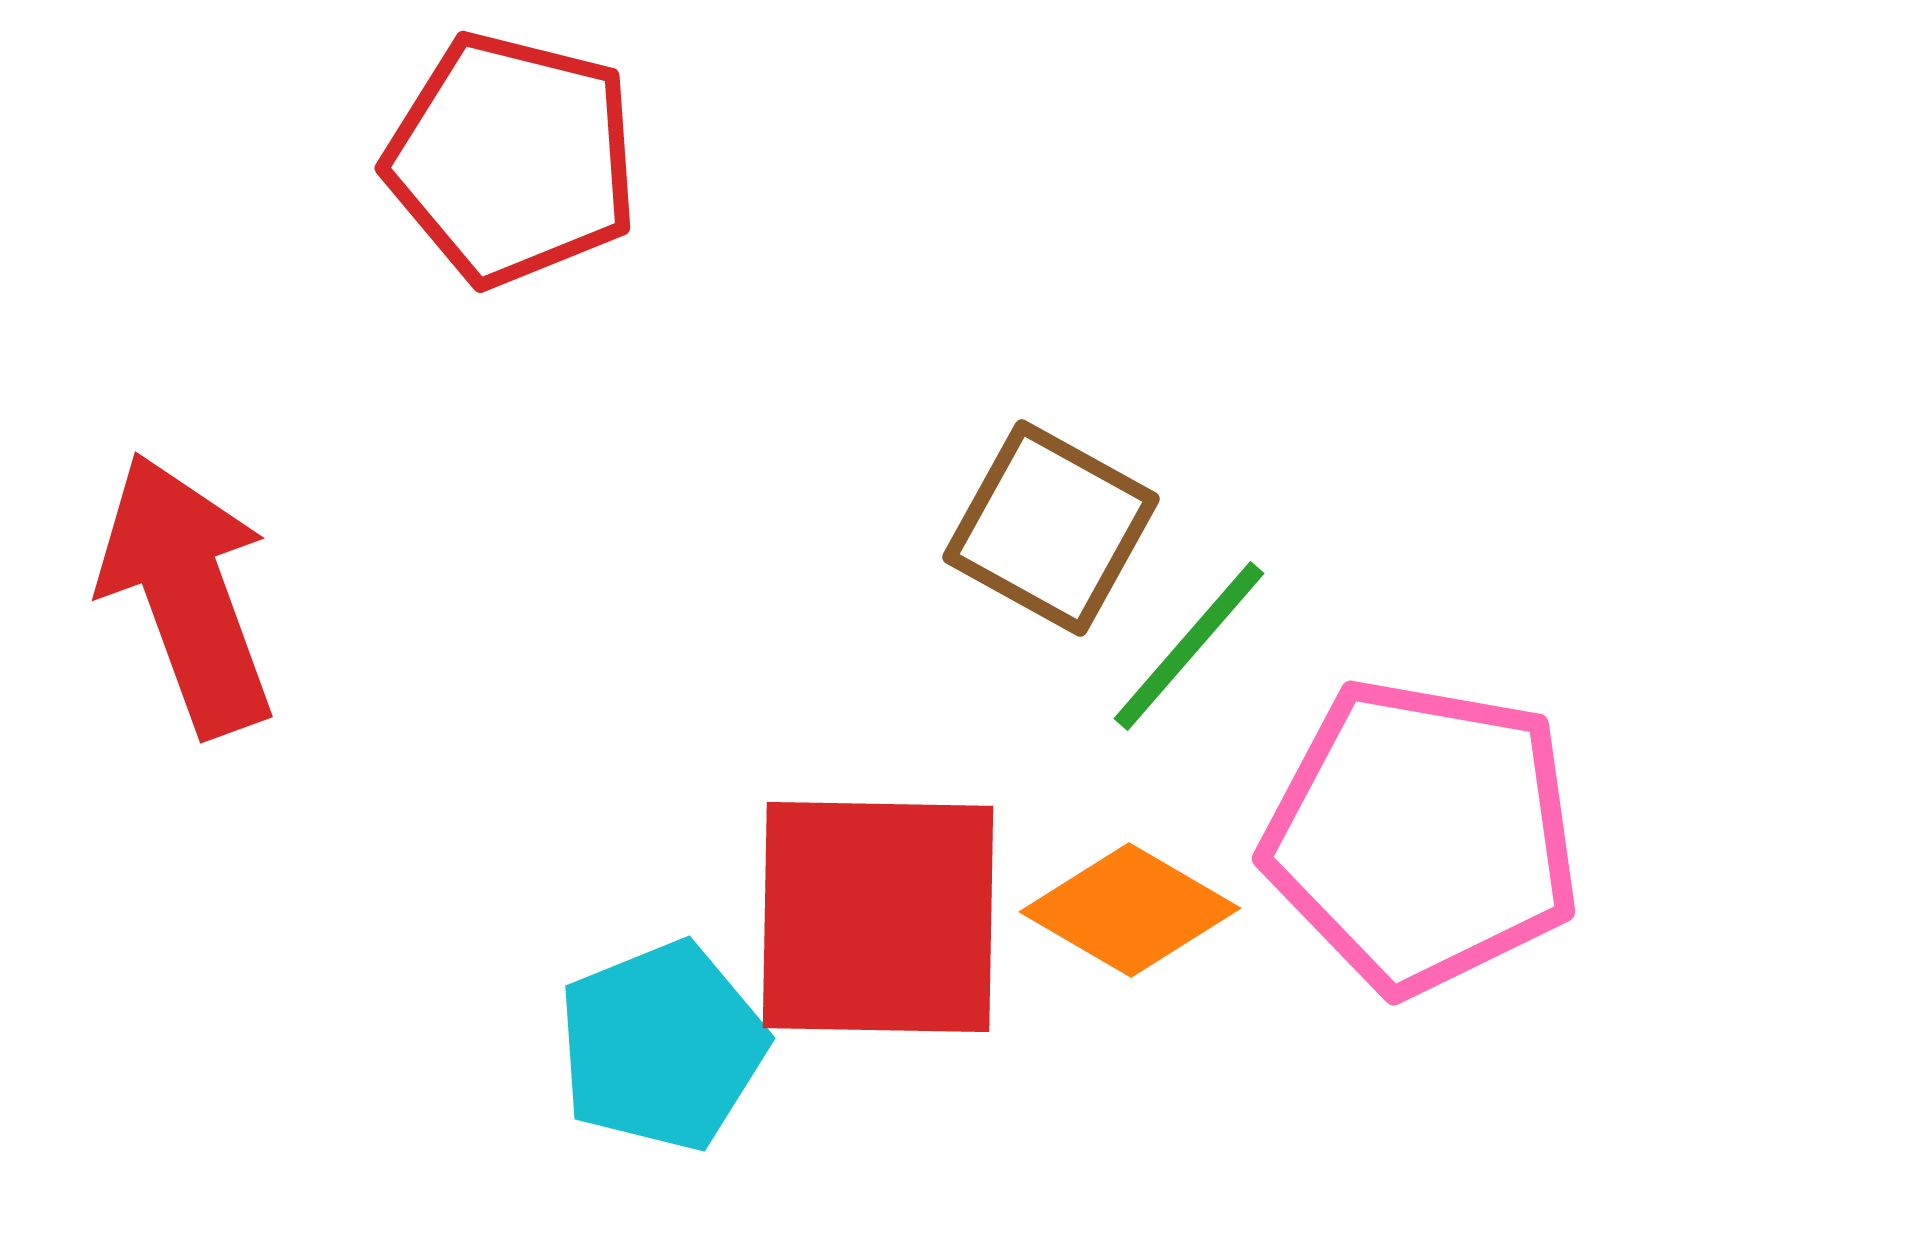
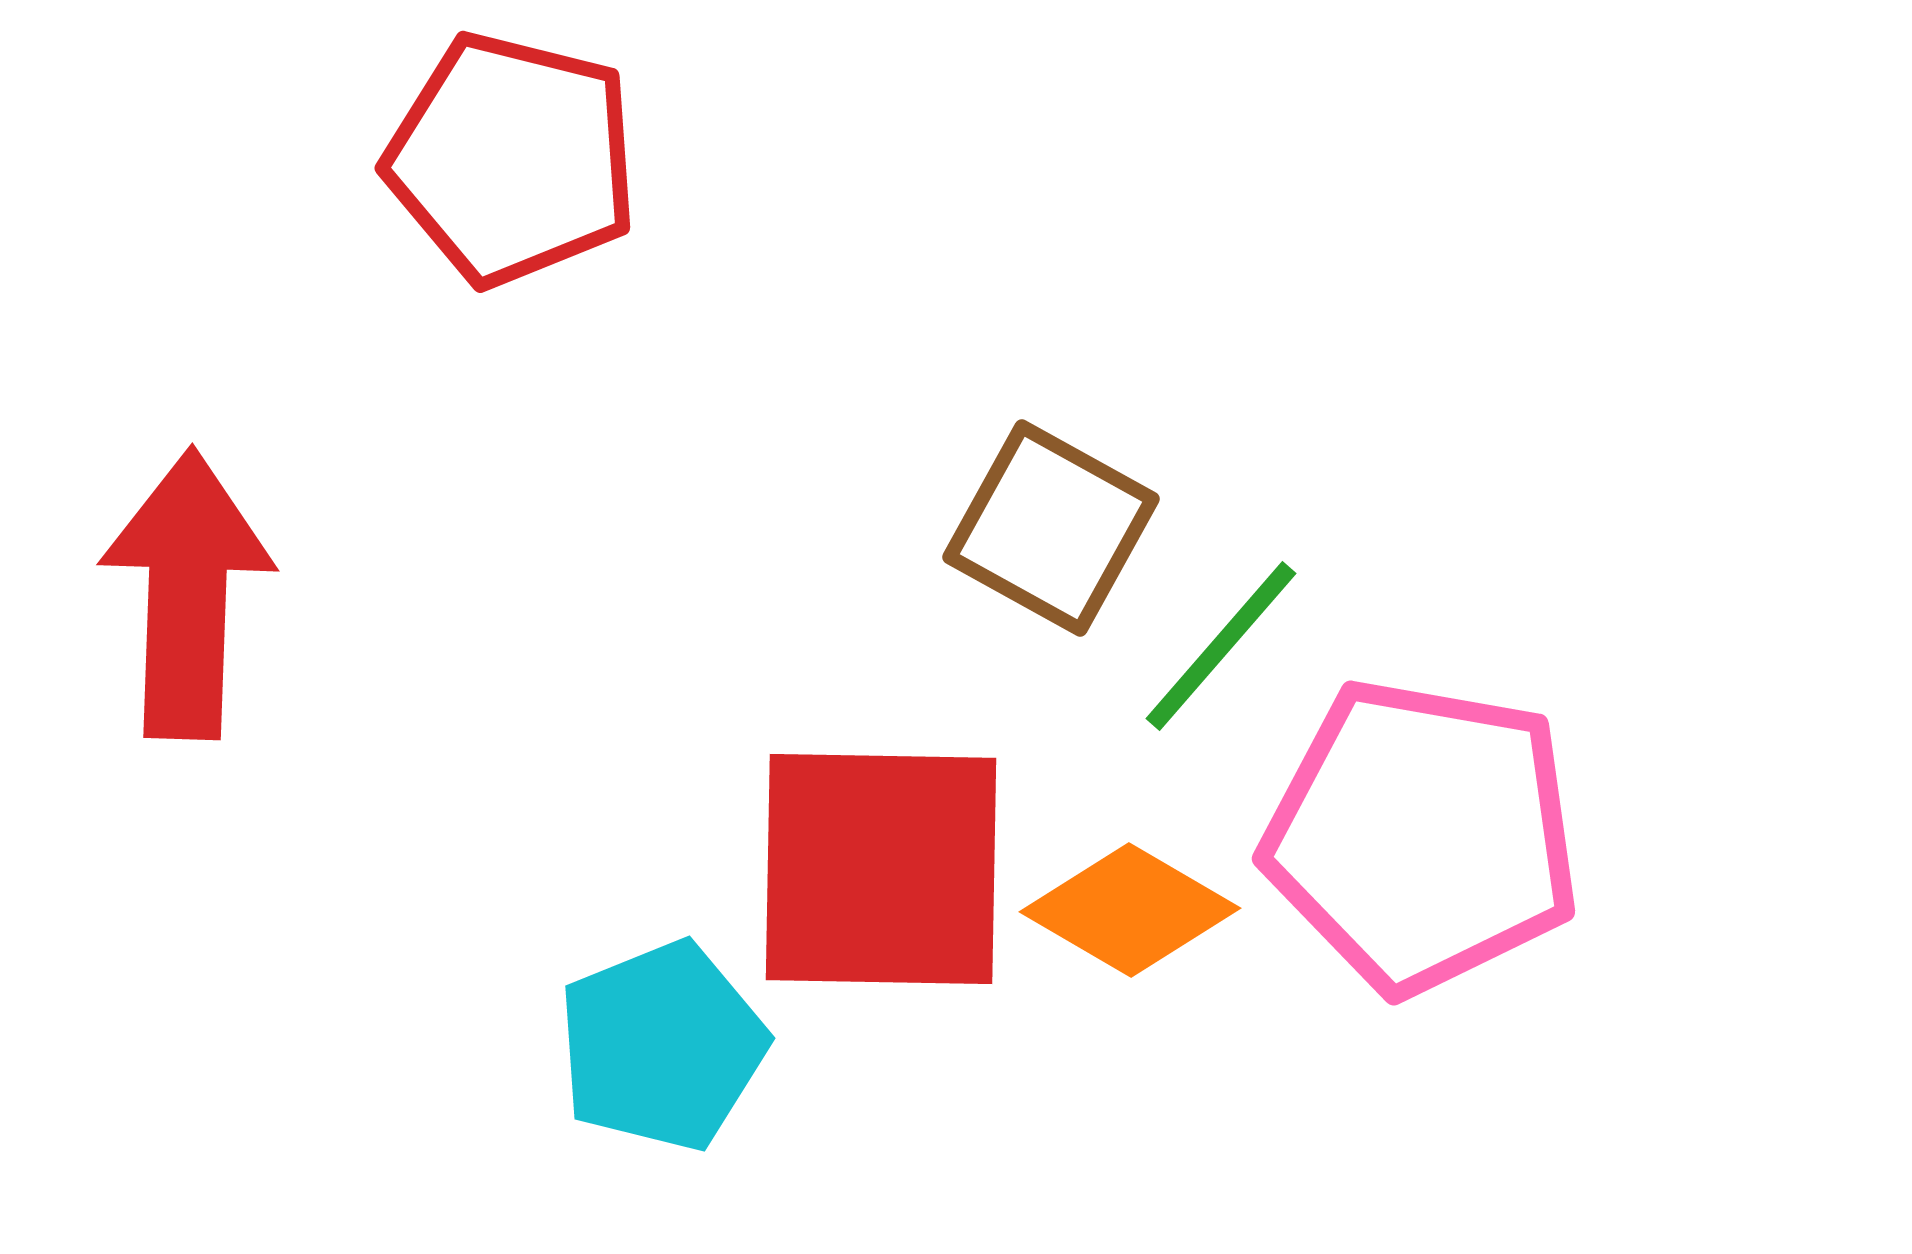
red arrow: rotated 22 degrees clockwise
green line: moved 32 px right
red square: moved 3 px right, 48 px up
